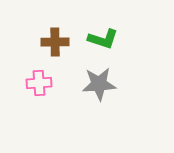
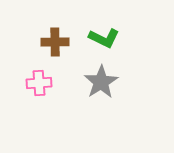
green L-shape: moved 1 px right, 1 px up; rotated 8 degrees clockwise
gray star: moved 2 px right, 2 px up; rotated 28 degrees counterclockwise
